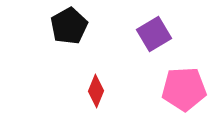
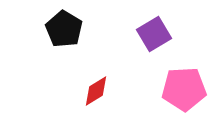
black pentagon: moved 5 px left, 3 px down; rotated 12 degrees counterclockwise
red diamond: rotated 36 degrees clockwise
